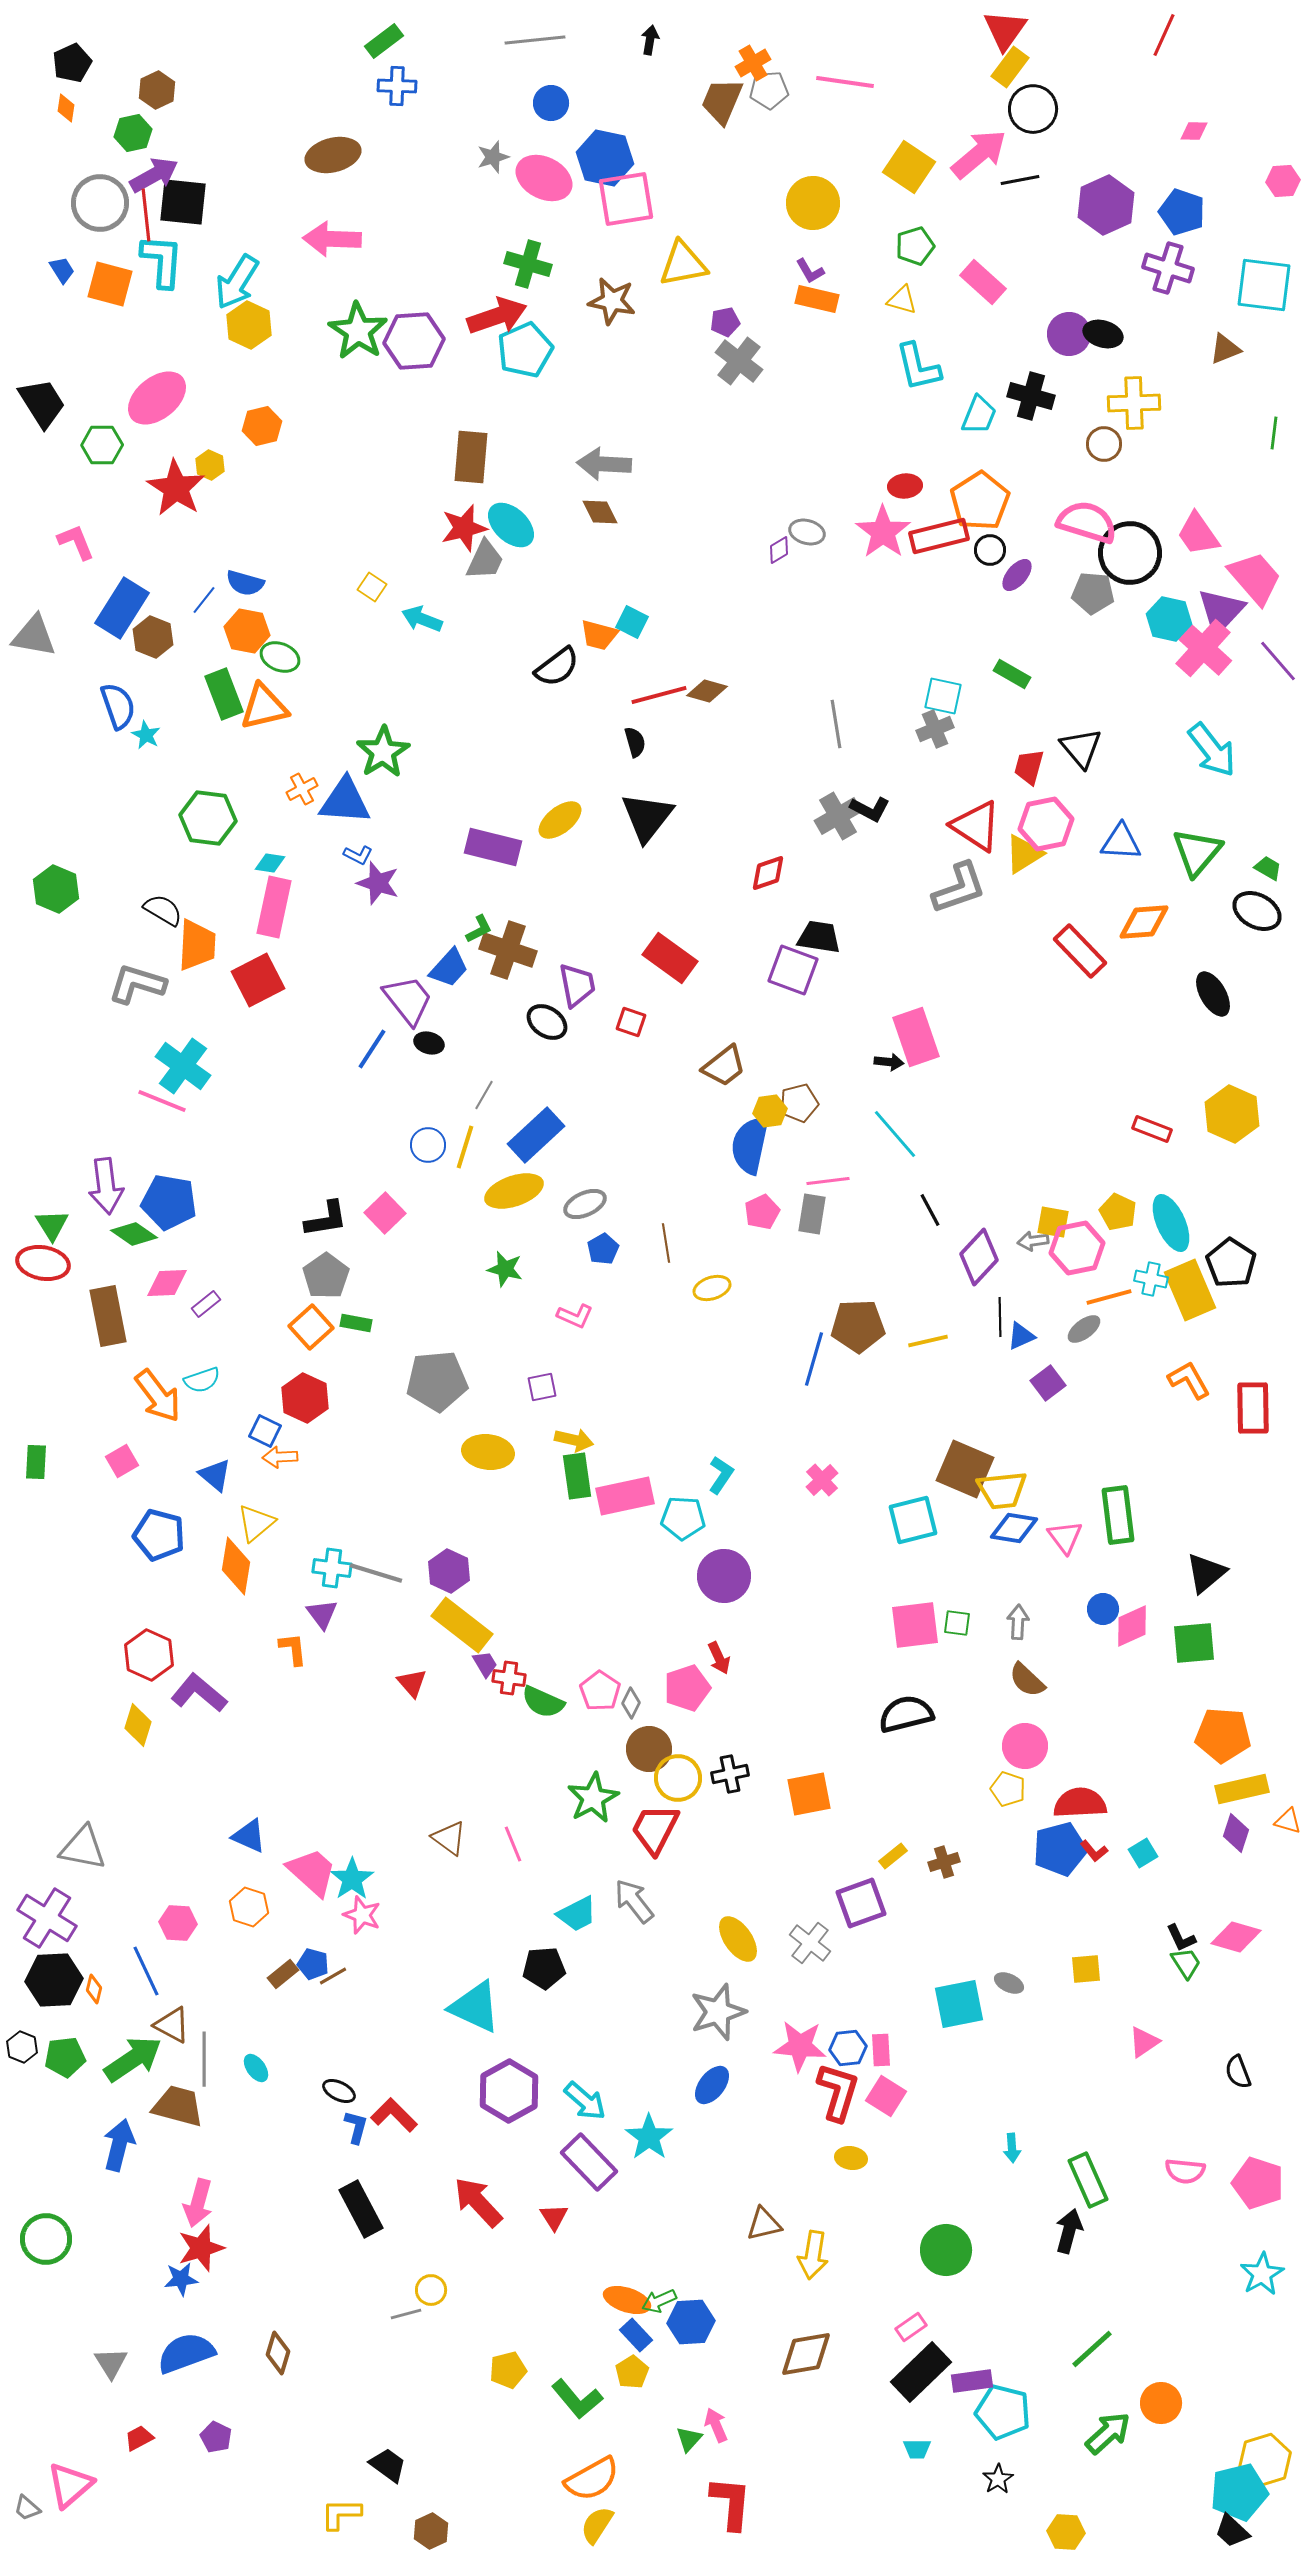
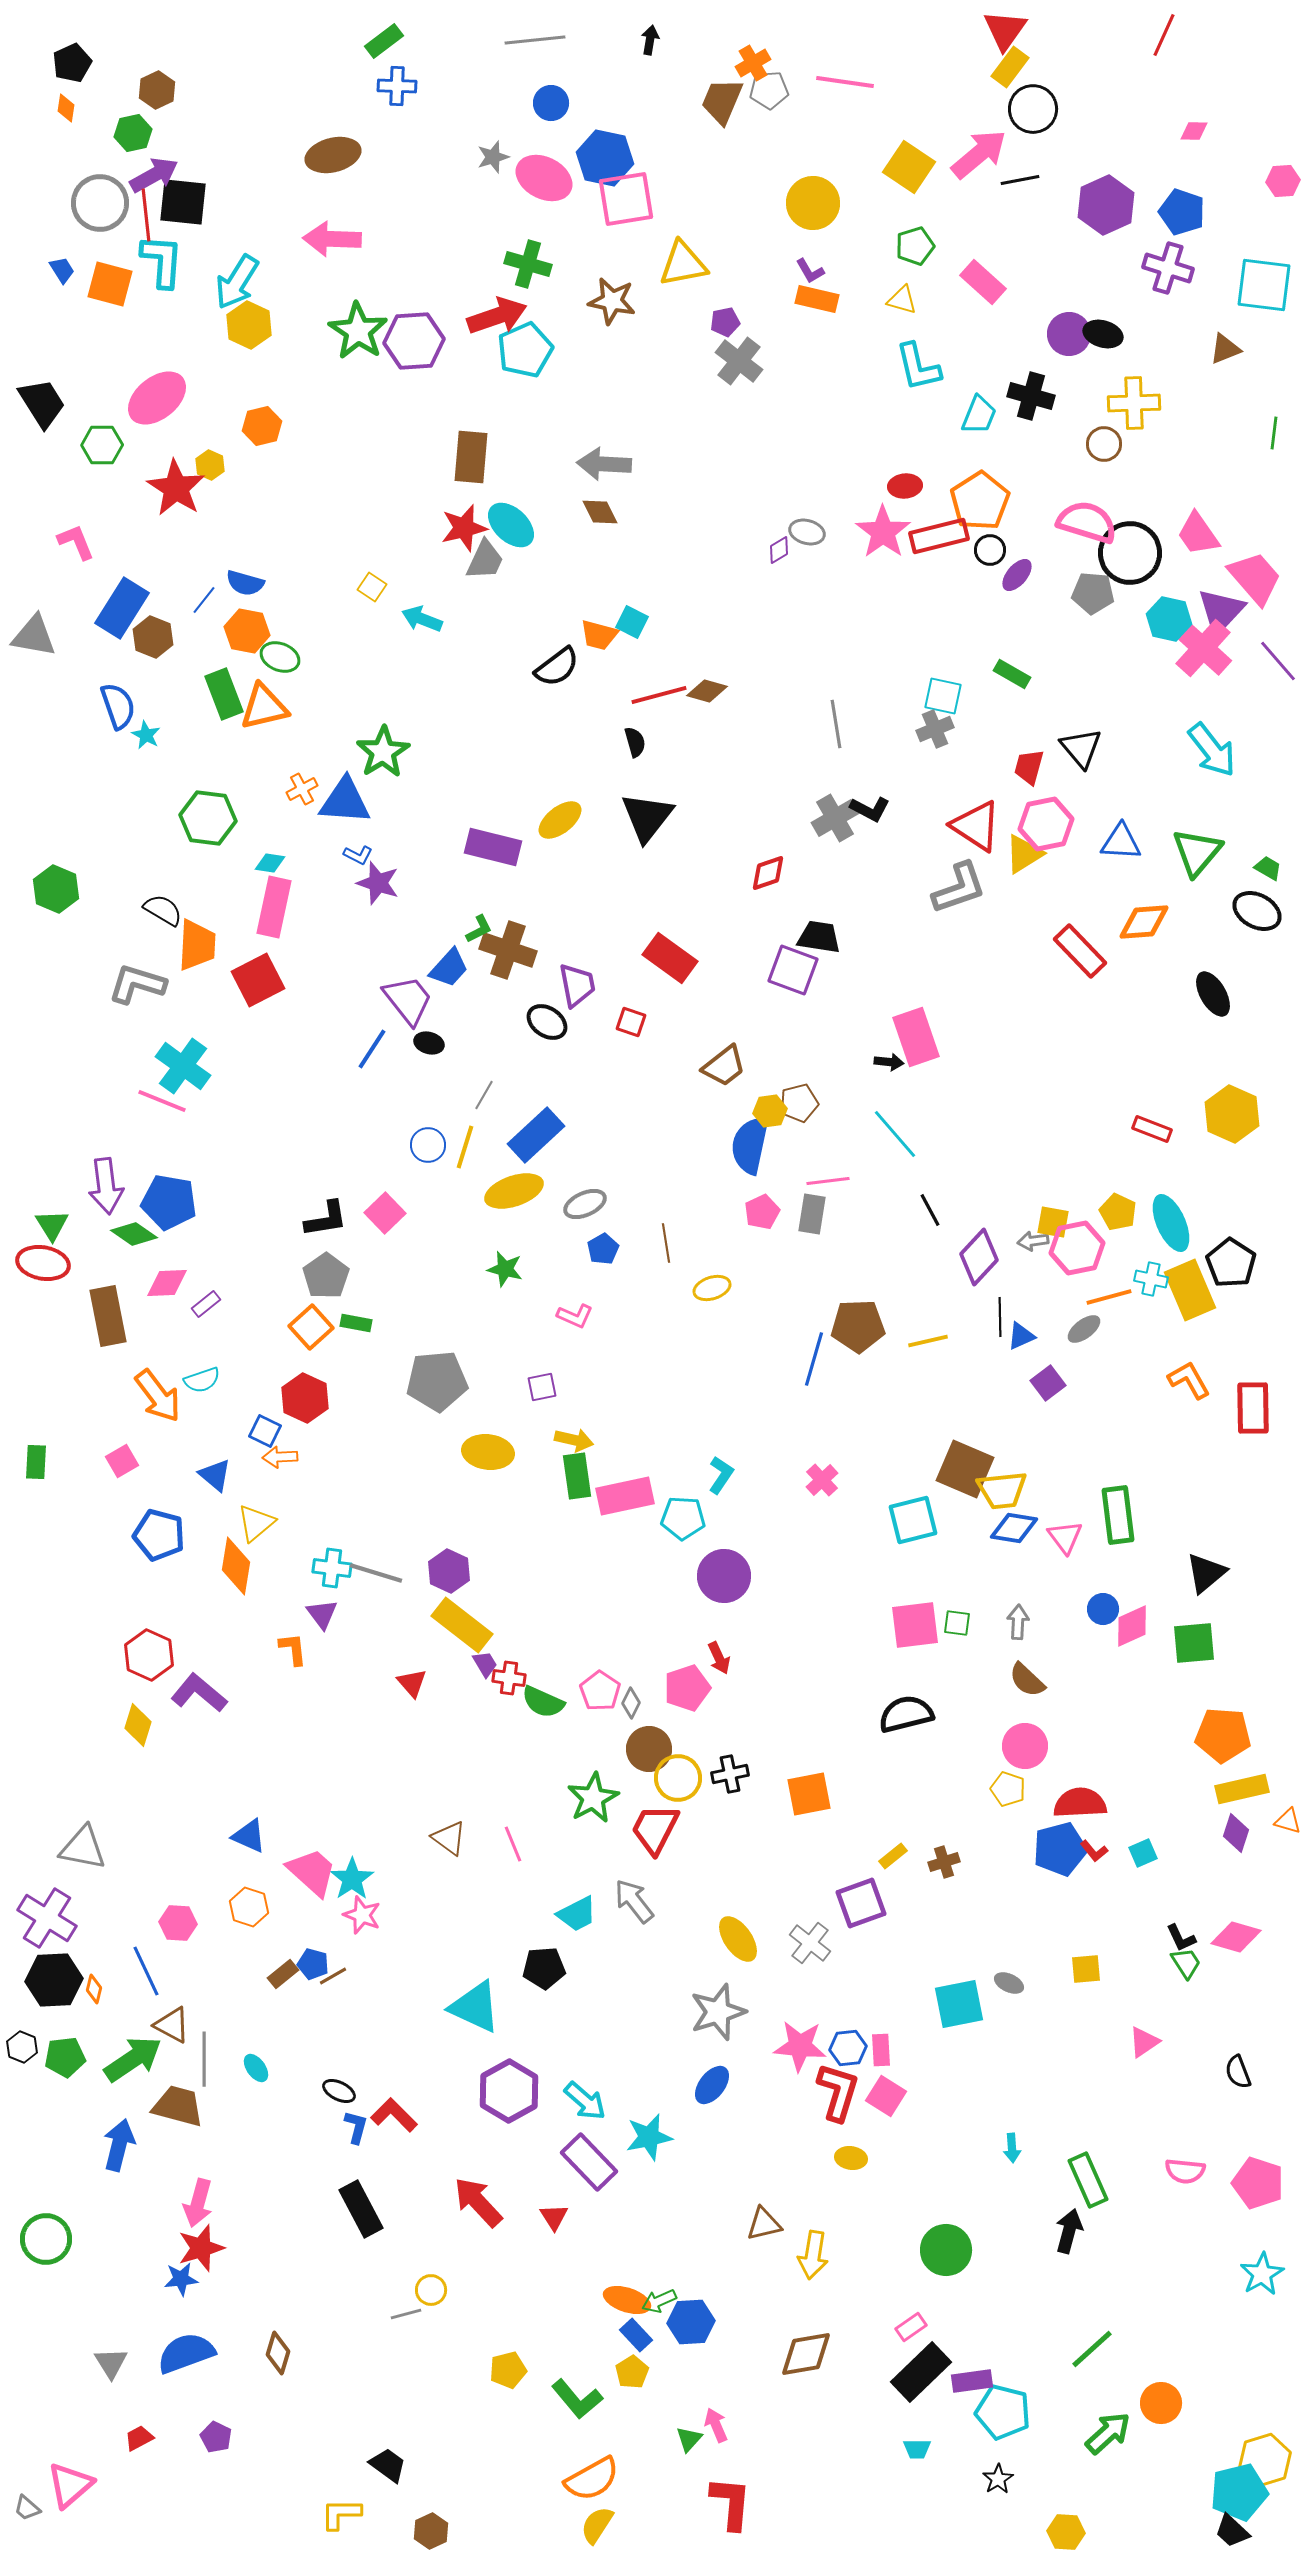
gray cross at (838, 816): moved 3 px left, 2 px down
cyan square at (1143, 1853): rotated 8 degrees clockwise
cyan star at (649, 2137): rotated 24 degrees clockwise
